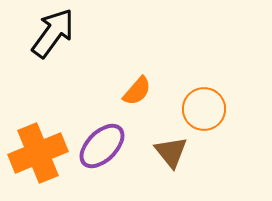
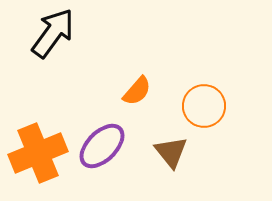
orange circle: moved 3 px up
